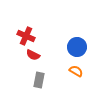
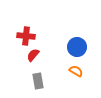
red cross: rotated 18 degrees counterclockwise
red semicircle: rotated 104 degrees clockwise
gray rectangle: moved 1 px left, 1 px down; rotated 21 degrees counterclockwise
